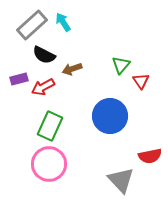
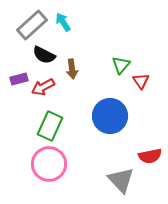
brown arrow: rotated 78 degrees counterclockwise
